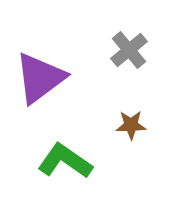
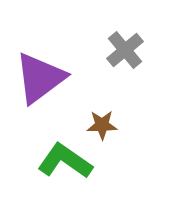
gray cross: moved 4 px left
brown star: moved 29 px left
